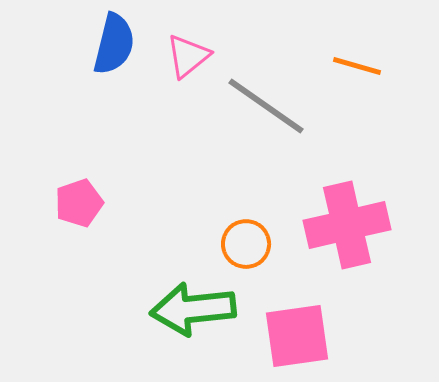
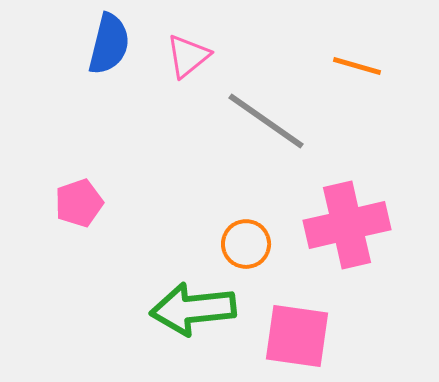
blue semicircle: moved 5 px left
gray line: moved 15 px down
pink square: rotated 16 degrees clockwise
